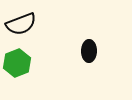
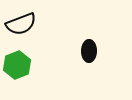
green hexagon: moved 2 px down
